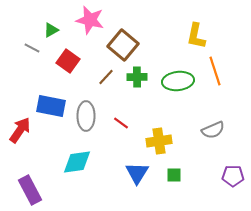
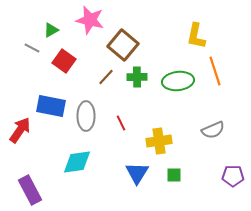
red square: moved 4 px left
red line: rotated 28 degrees clockwise
